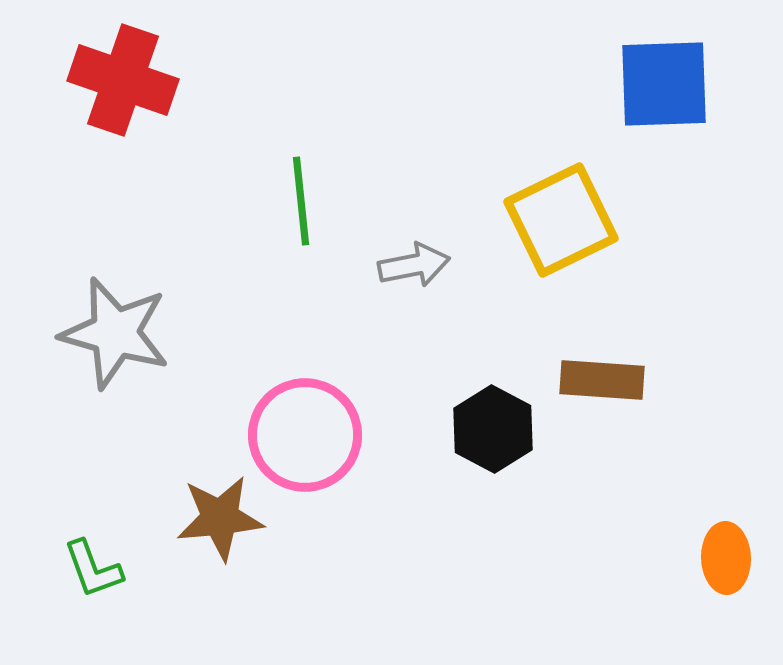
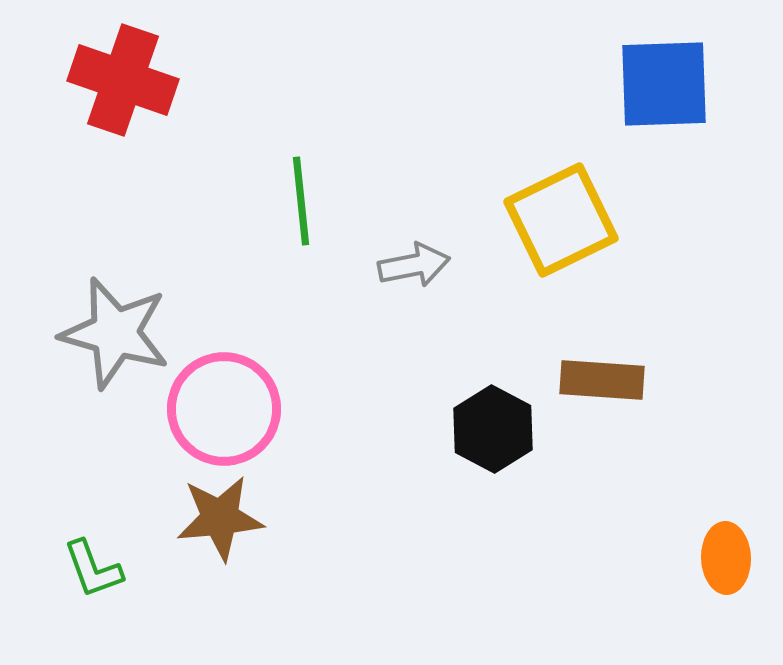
pink circle: moved 81 px left, 26 px up
